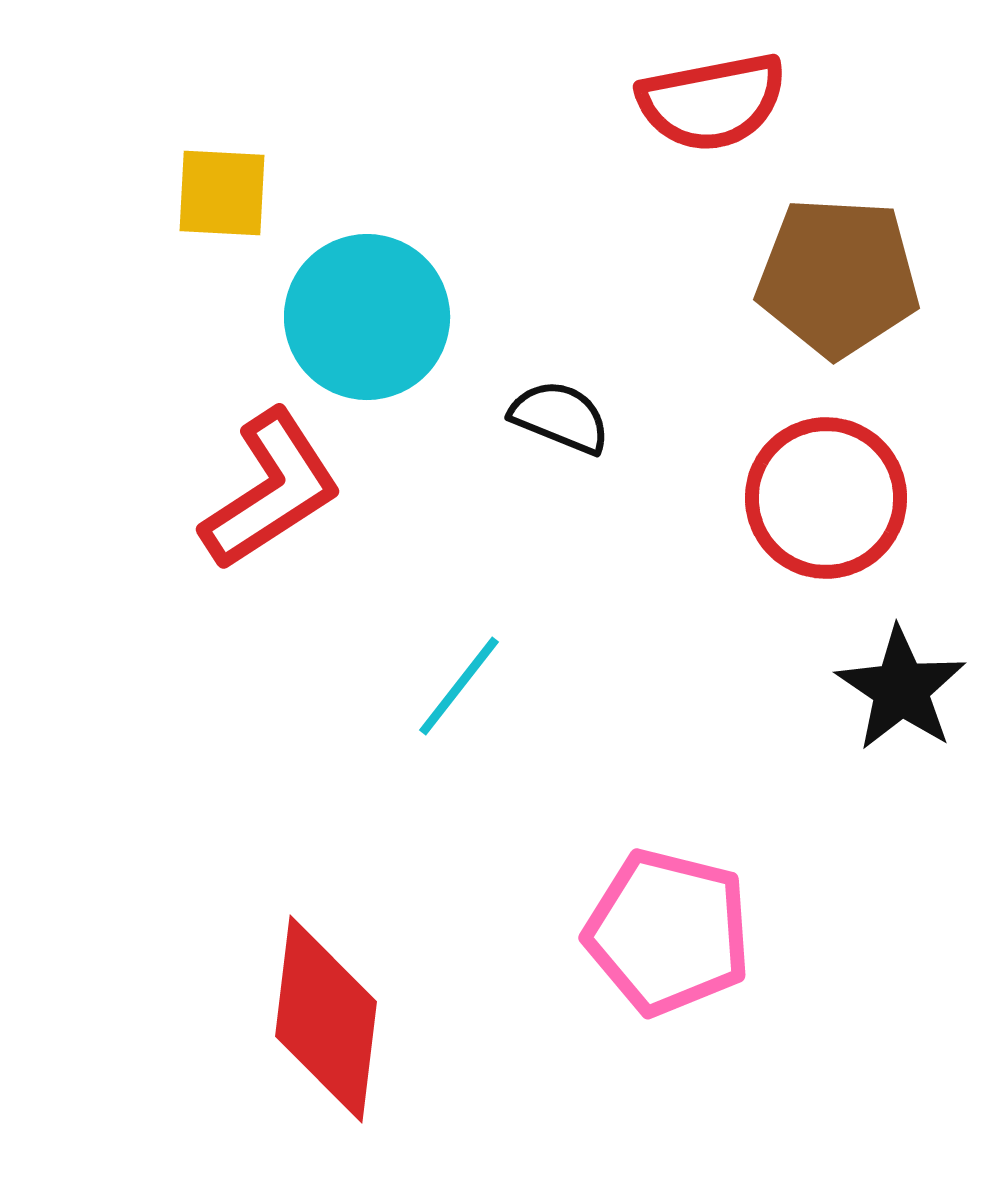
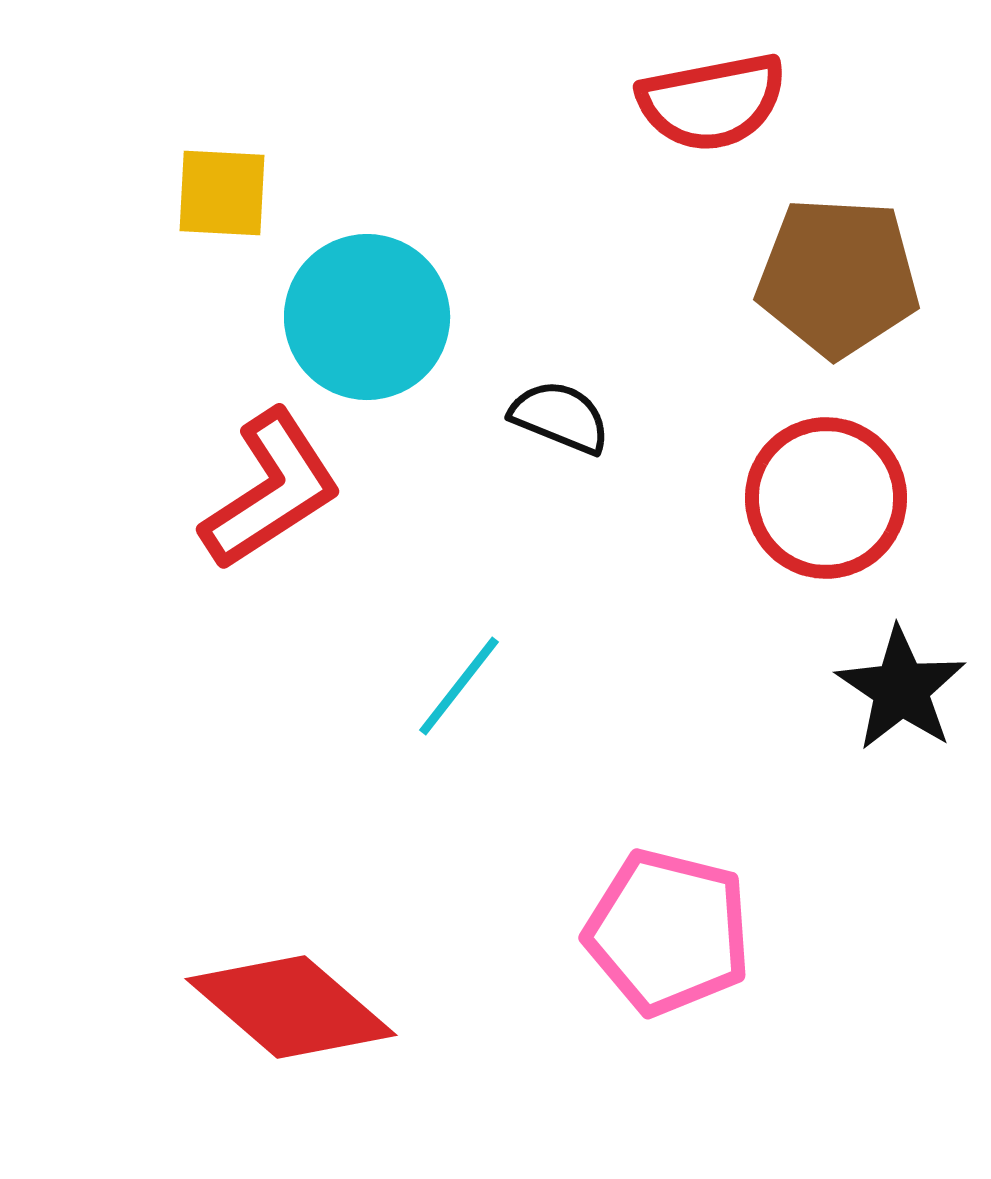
red diamond: moved 35 px left, 12 px up; rotated 56 degrees counterclockwise
